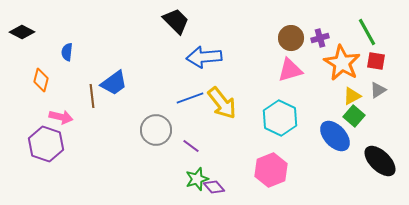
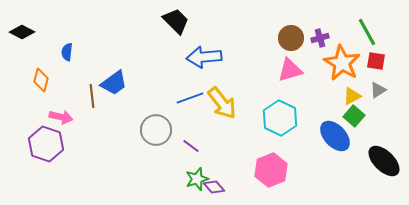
black ellipse: moved 4 px right
